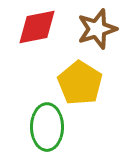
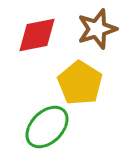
red diamond: moved 8 px down
green ellipse: rotated 45 degrees clockwise
